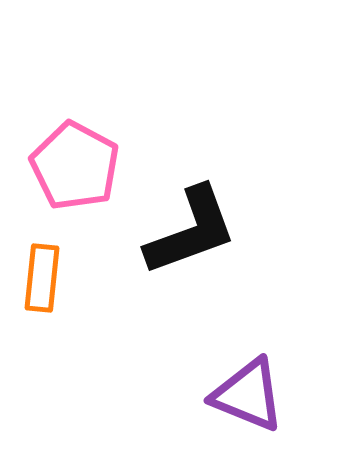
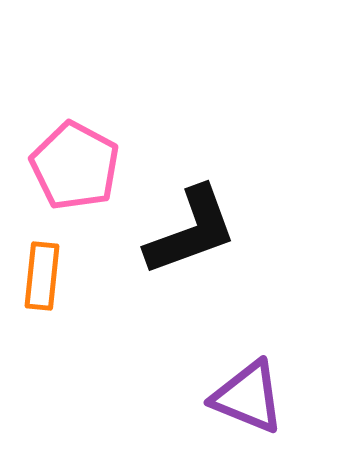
orange rectangle: moved 2 px up
purple triangle: moved 2 px down
